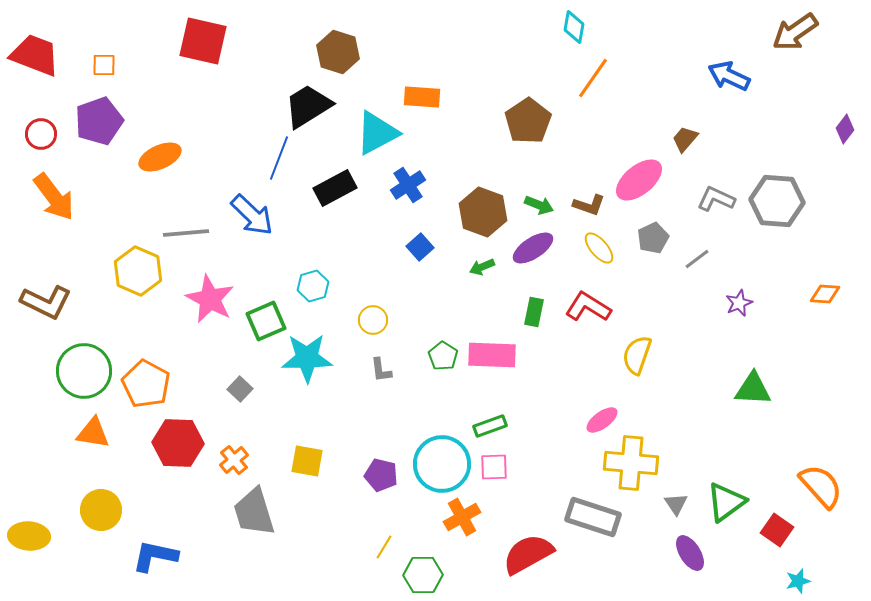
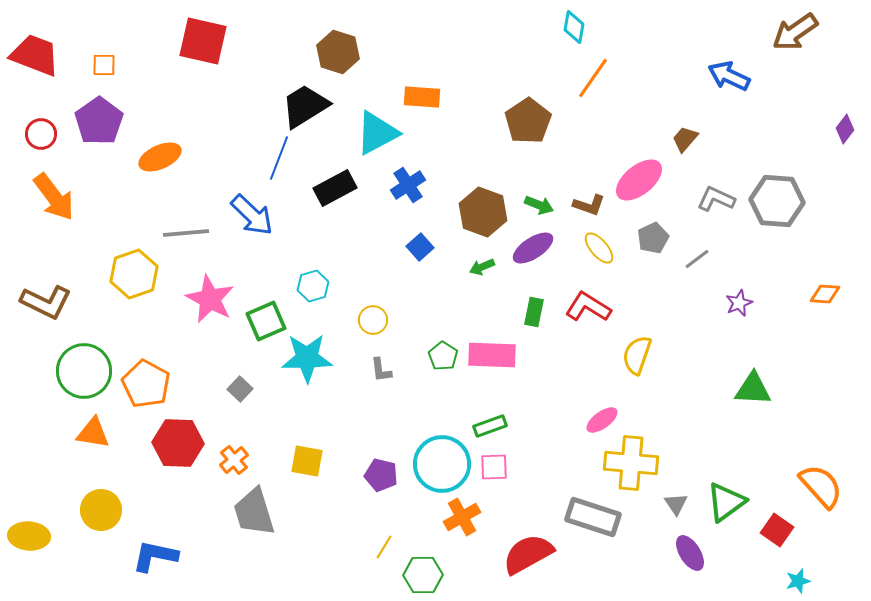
black trapezoid at (308, 106): moved 3 px left
purple pentagon at (99, 121): rotated 15 degrees counterclockwise
yellow hexagon at (138, 271): moved 4 px left, 3 px down; rotated 18 degrees clockwise
